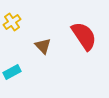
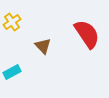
red semicircle: moved 3 px right, 2 px up
